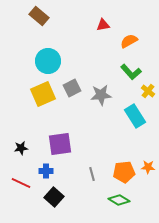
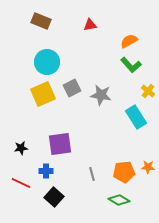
brown rectangle: moved 2 px right, 5 px down; rotated 18 degrees counterclockwise
red triangle: moved 13 px left
cyan circle: moved 1 px left, 1 px down
green L-shape: moved 7 px up
gray star: rotated 15 degrees clockwise
cyan rectangle: moved 1 px right, 1 px down
